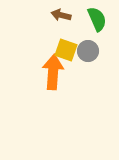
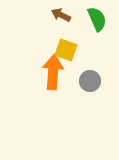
brown arrow: rotated 12 degrees clockwise
gray circle: moved 2 px right, 30 px down
